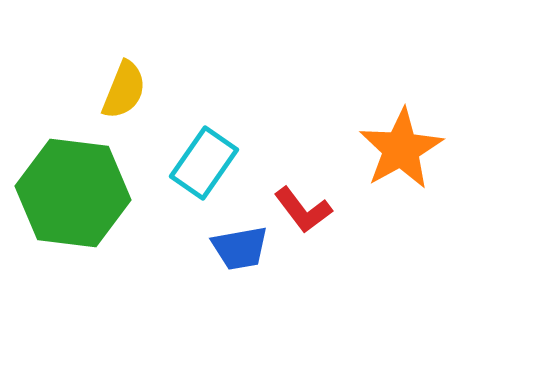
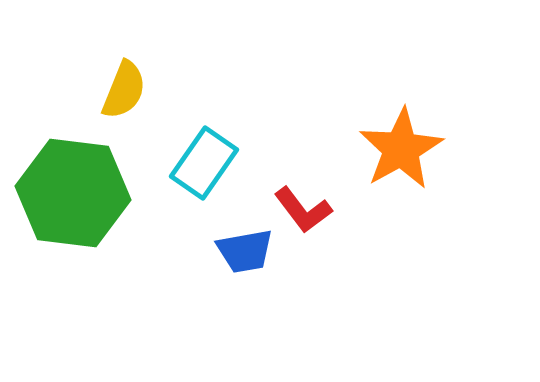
blue trapezoid: moved 5 px right, 3 px down
